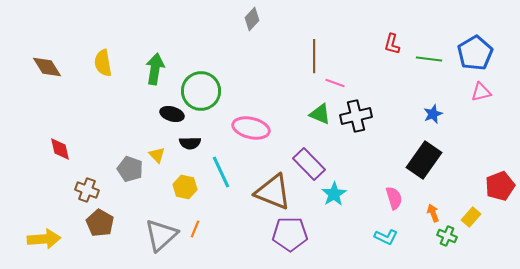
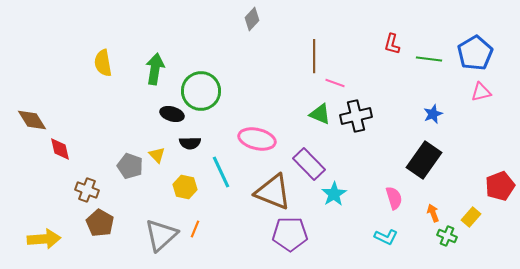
brown diamond: moved 15 px left, 53 px down
pink ellipse: moved 6 px right, 11 px down
gray pentagon: moved 3 px up
